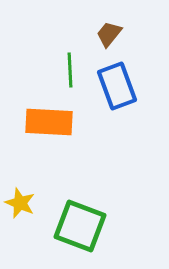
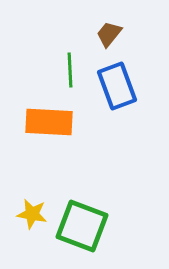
yellow star: moved 12 px right, 11 px down; rotated 12 degrees counterclockwise
green square: moved 2 px right
